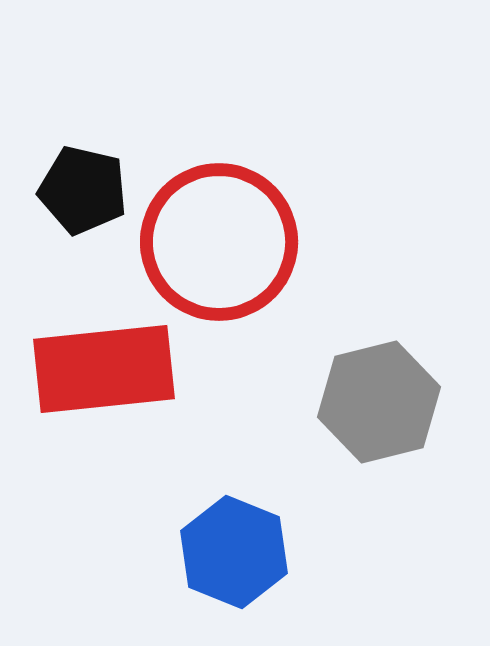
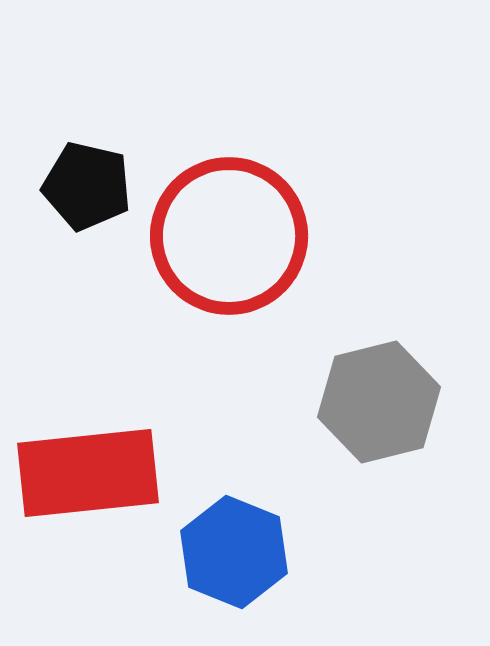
black pentagon: moved 4 px right, 4 px up
red circle: moved 10 px right, 6 px up
red rectangle: moved 16 px left, 104 px down
